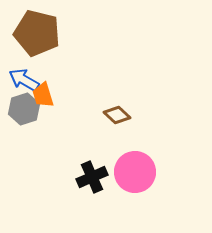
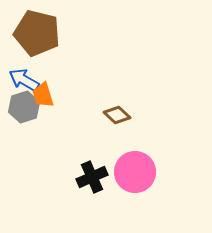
gray hexagon: moved 2 px up
